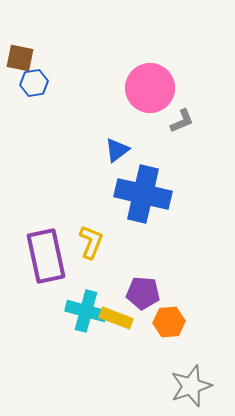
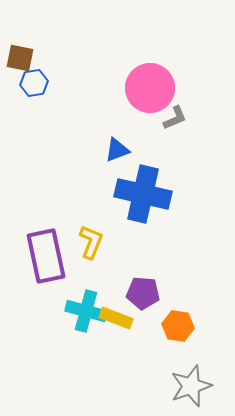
gray L-shape: moved 7 px left, 3 px up
blue triangle: rotated 16 degrees clockwise
orange hexagon: moved 9 px right, 4 px down; rotated 12 degrees clockwise
